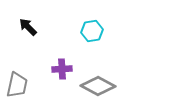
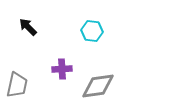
cyan hexagon: rotated 15 degrees clockwise
gray diamond: rotated 36 degrees counterclockwise
